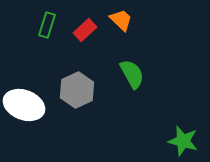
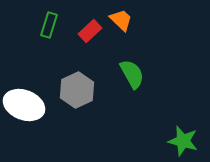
green rectangle: moved 2 px right
red rectangle: moved 5 px right, 1 px down
